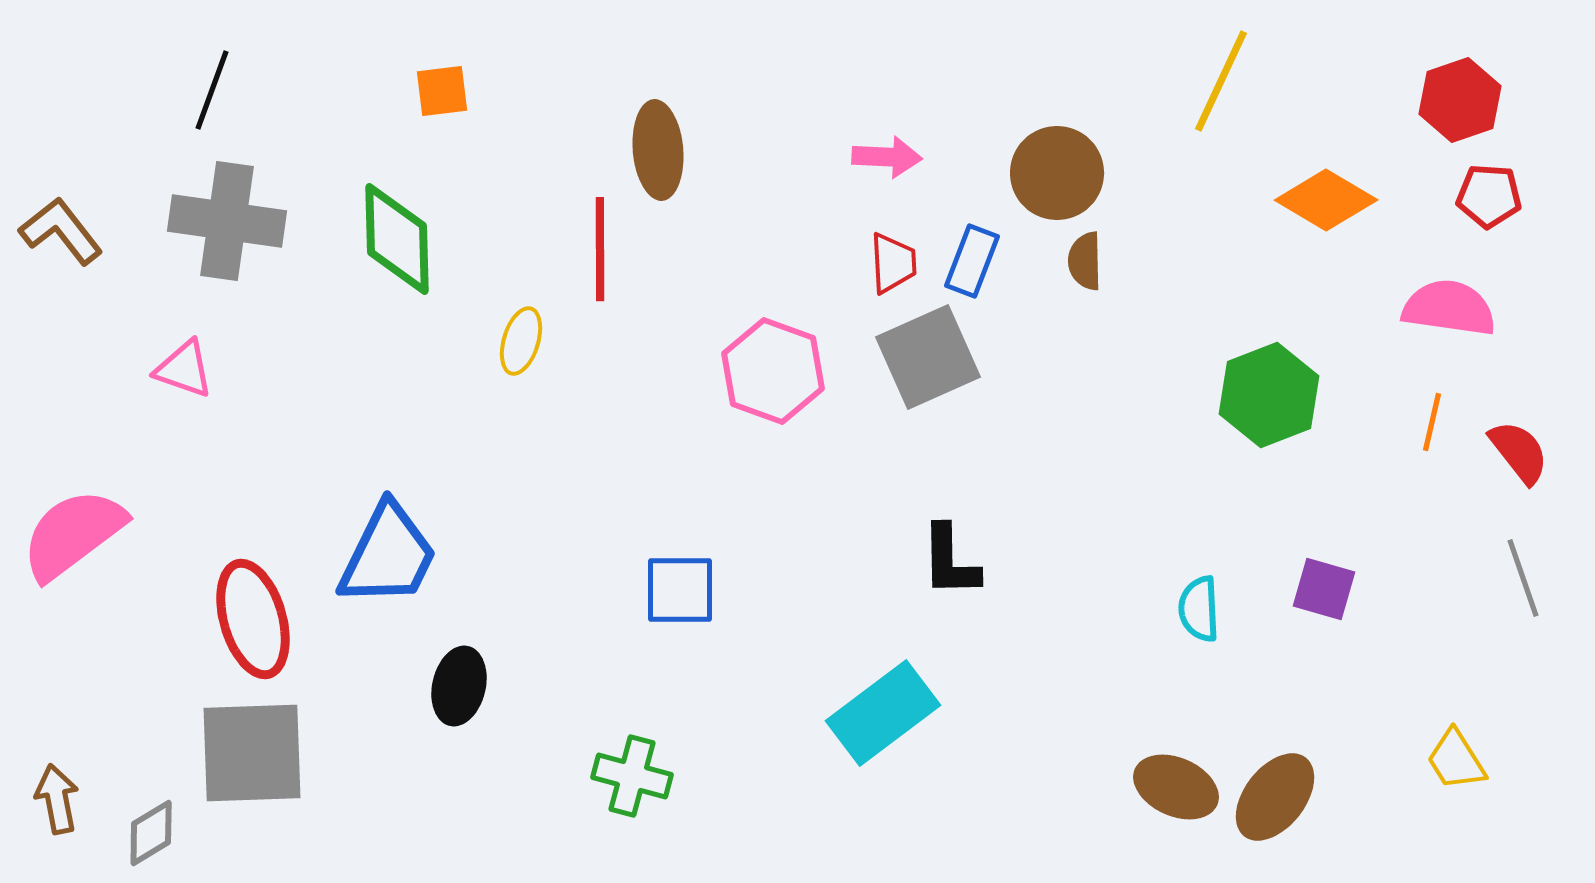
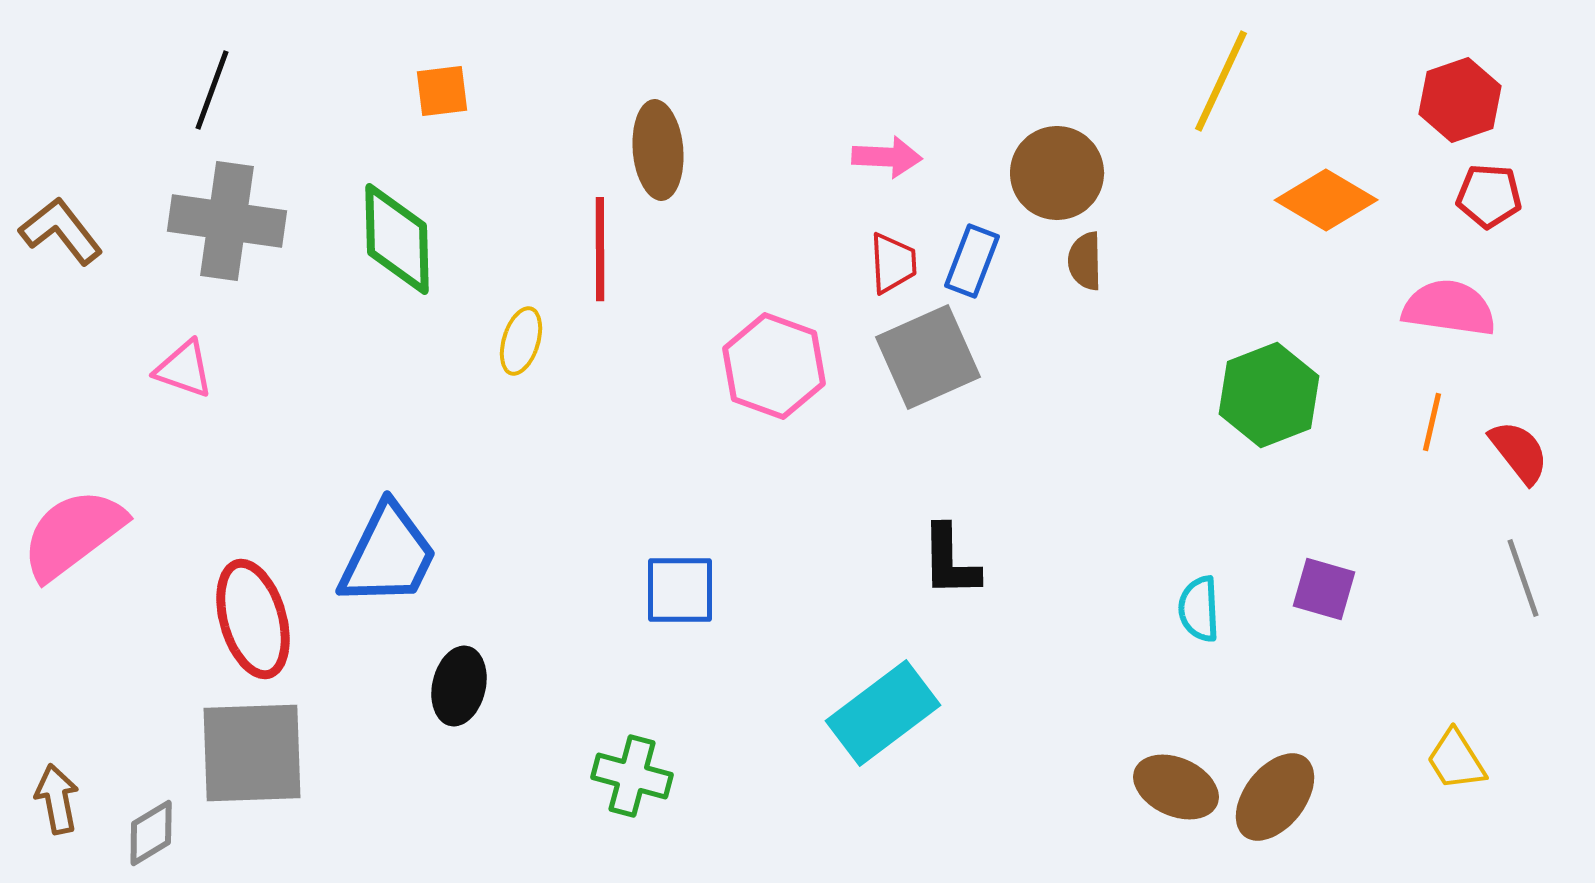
pink hexagon at (773, 371): moved 1 px right, 5 px up
